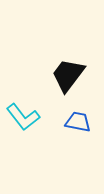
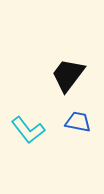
cyan L-shape: moved 5 px right, 13 px down
